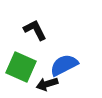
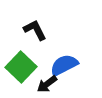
green square: rotated 20 degrees clockwise
black arrow: rotated 20 degrees counterclockwise
